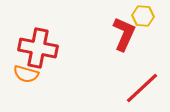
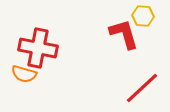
red L-shape: rotated 40 degrees counterclockwise
orange semicircle: moved 2 px left
